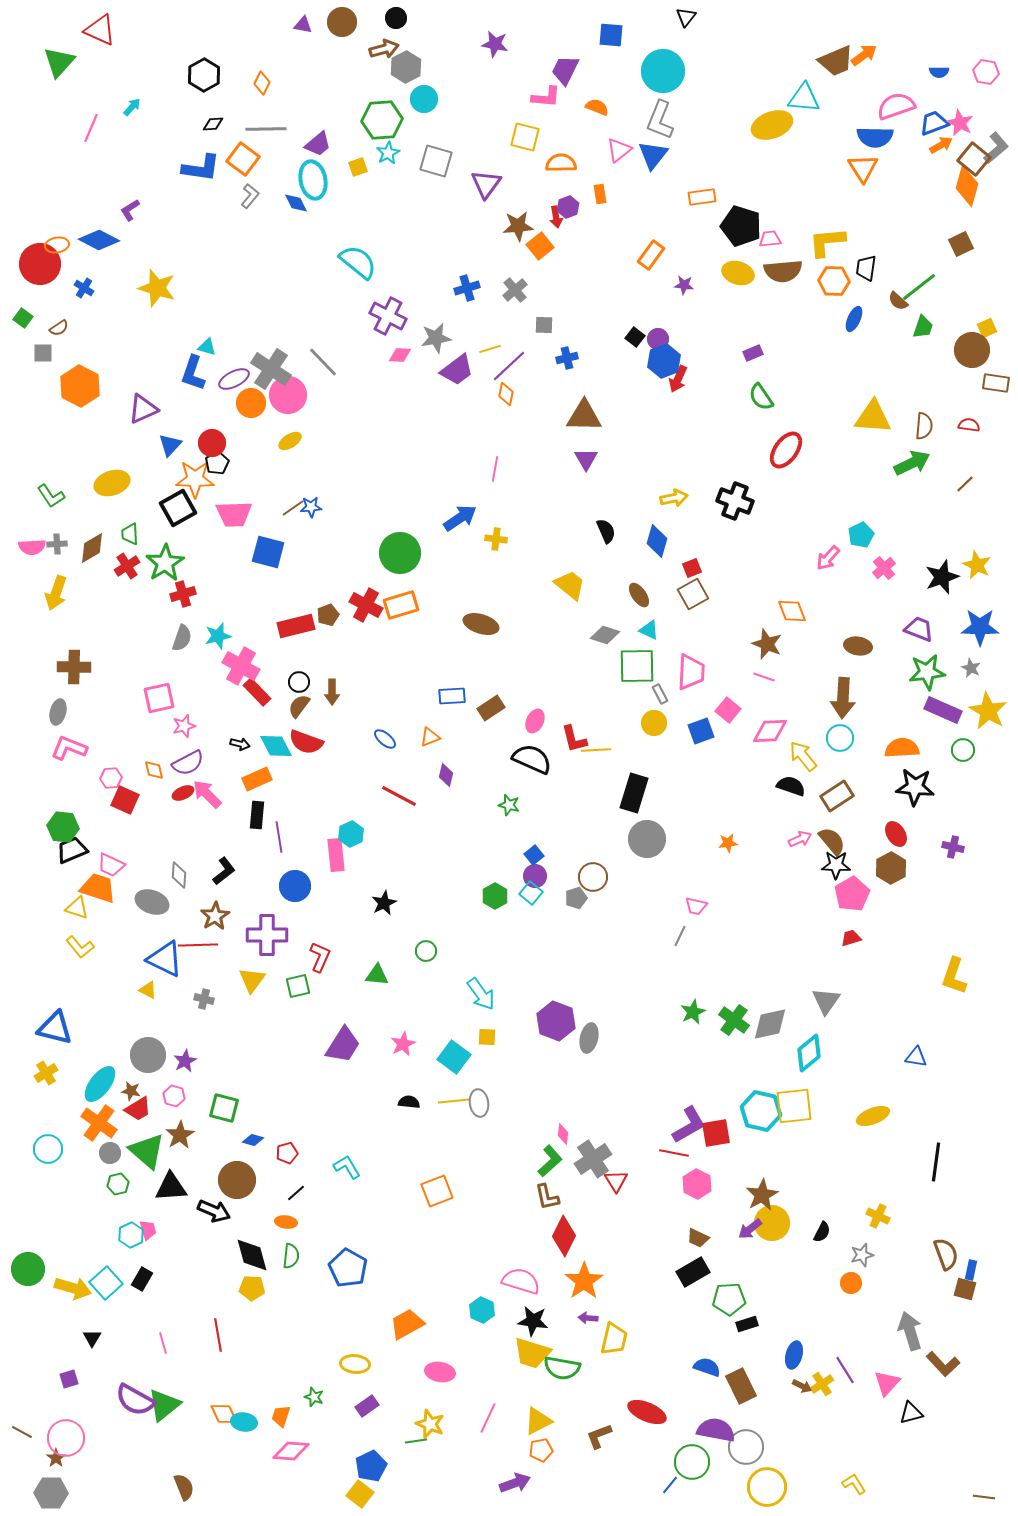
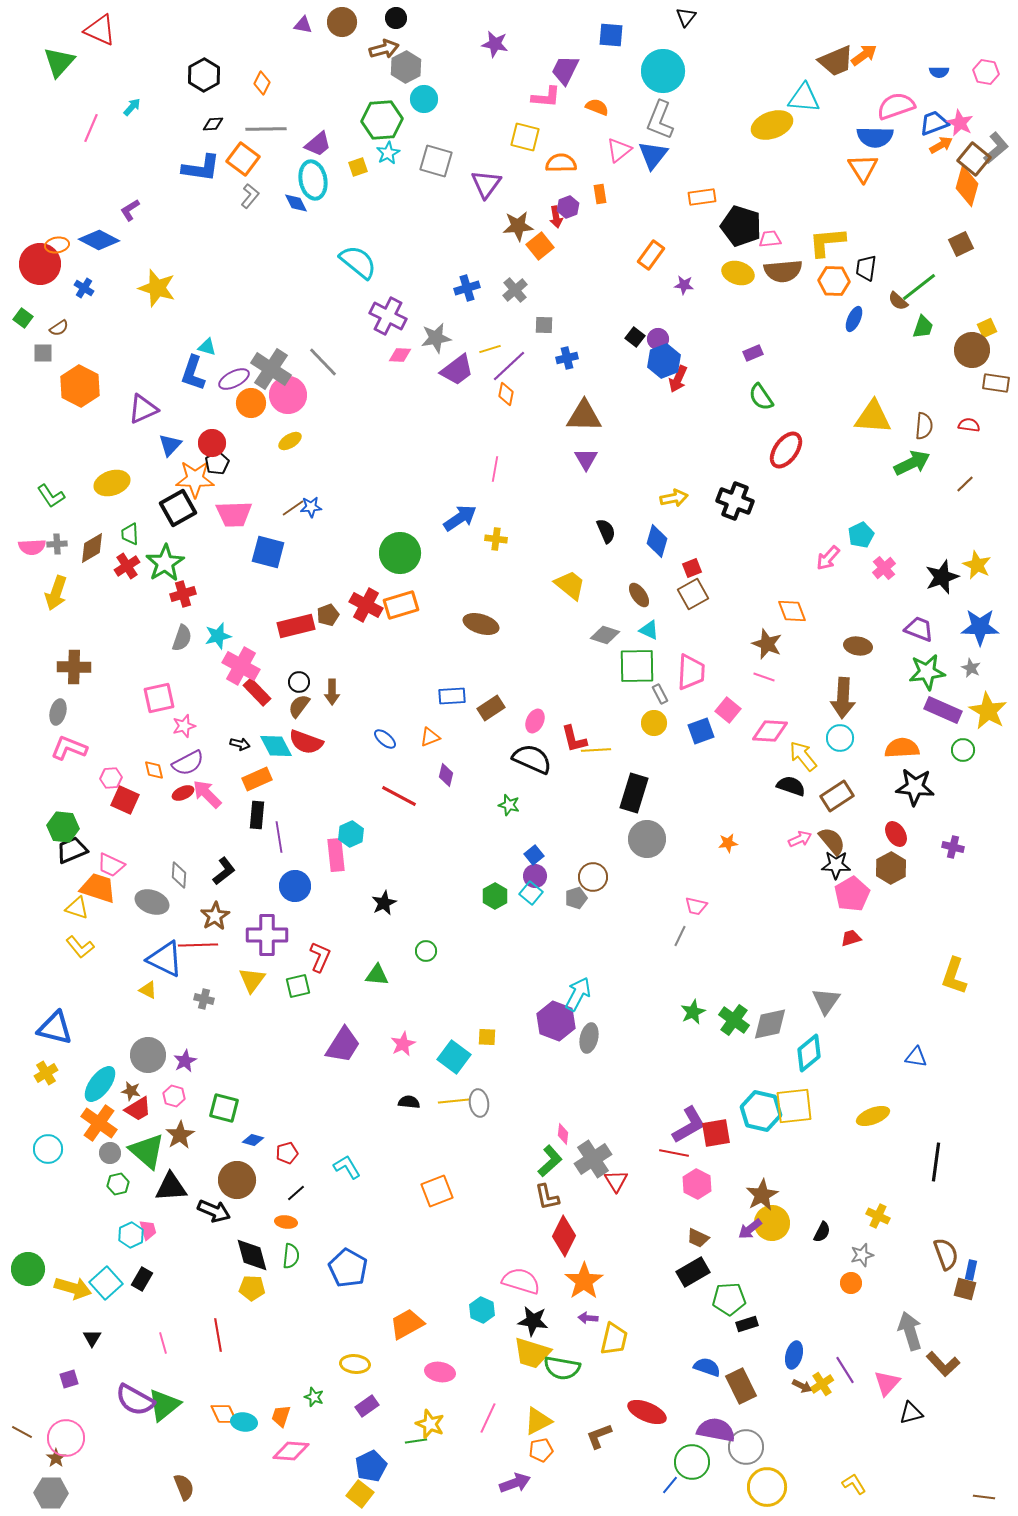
pink diamond at (770, 731): rotated 6 degrees clockwise
cyan arrow at (481, 994): moved 97 px right; rotated 116 degrees counterclockwise
